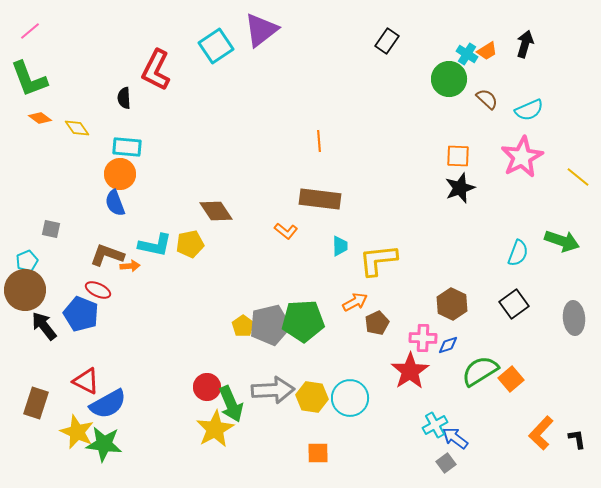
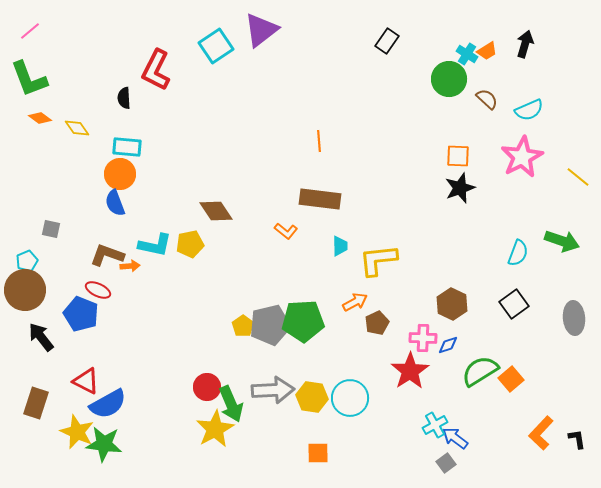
black arrow at (44, 326): moved 3 px left, 11 px down
